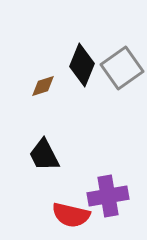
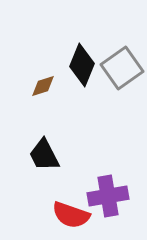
red semicircle: rotated 6 degrees clockwise
